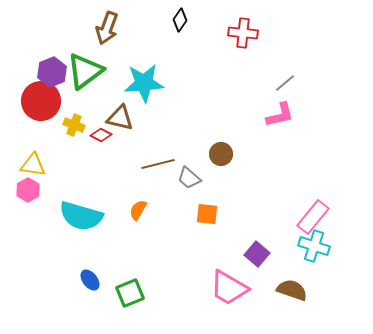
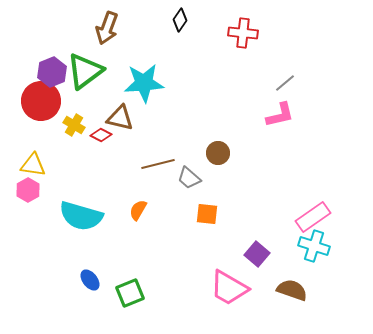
yellow cross: rotated 10 degrees clockwise
brown circle: moved 3 px left, 1 px up
pink rectangle: rotated 16 degrees clockwise
